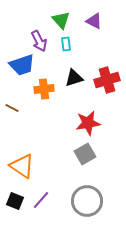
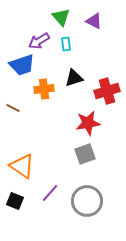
green triangle: moved 3 px up
purple arrow: rotated 85 degrees clockwise
red cross: moved 11 px down
brown line: moved 1 px right
gray square: rotated 10 degrees clockwise
purple line: moved 9 px right, 7 px up
